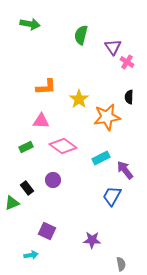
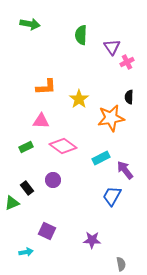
green semicircle: rotated 12 degrees counterclockwise
purple triangle: moved 1 px left
pink cross: rotated 32 degrees clockwise
orange star: moved 4 px right, 1 px down
cyan arrow: moved 5 px left, 3 px up
